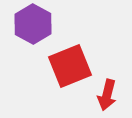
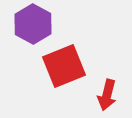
red square: moved 6 px left
